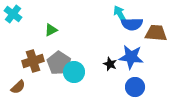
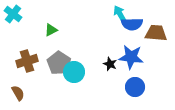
brown cross: moved 6 px left
brown semicircle: moved 6 px down; rotated 77 degrees counterclockwise
